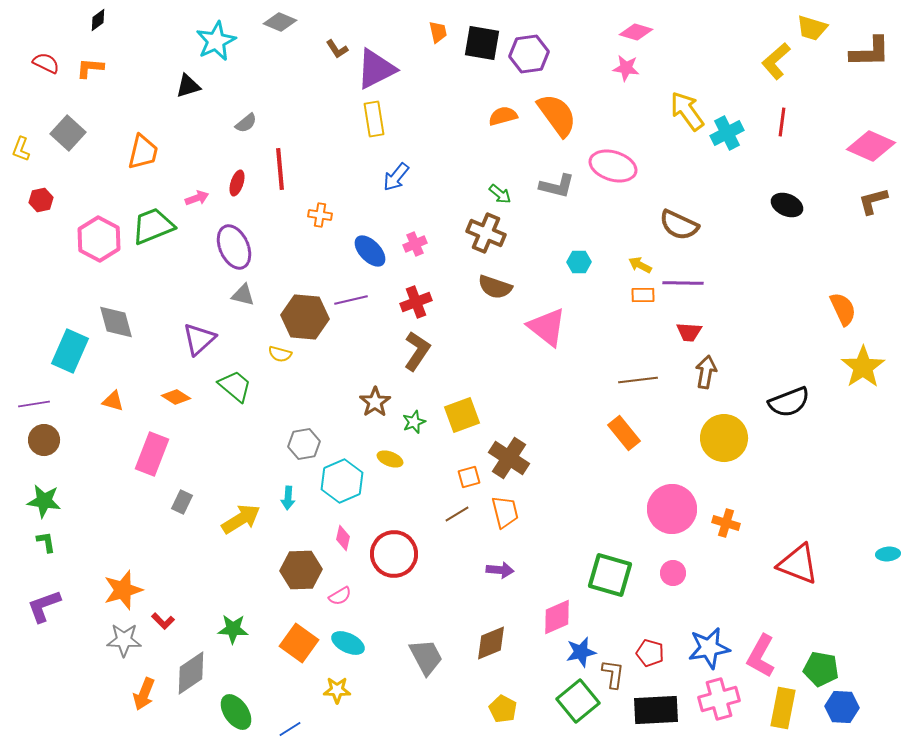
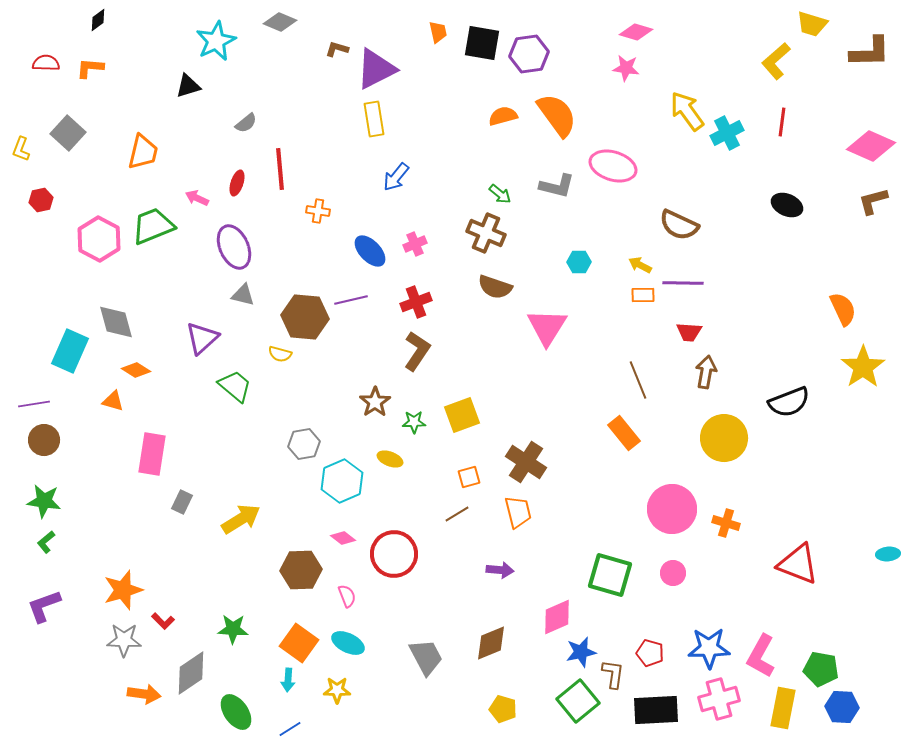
yellow trapezoid at (812, 28): moved 4 px up
brown L-shape at (337, 49): rotated 140 degrees clockwise
red semicircle at (46, 63): rotated 24 degrees counterclockwise
pink arrow at (197, 198): rotated 135 degrees counterclockwise
orange cross at (320, 215): moved 2 px left, 4 px up
pink triangle at (547, 327): rotated 24 degrees clockwise
purple triangle at (199, 339): moved 3 px right, 1 px up
brown line at (638, 380): rotated 75 degrees clockwise
orange diamond at (176, 397): moved 40 px left, 27 px up
green star at (414, 422): rotated 20 degrees clockwise
pink rectangle at (152, 454): rotated 12 degrees counterclockwise
brown cross at (509, 458): moved 17 px right, 4 px down
cyan arrow at (288, 498): moved 182 px down
orange trapezoid at (505, 512): moved 13 px right
pink diamond at (343, 538): rotated 65 degrees counterclockwise
green L-shape at (46, 542): rotated 120 degrees counterclockwise
pink semicircle at (340, 596): moved 7 px right; rotated 80 degrees counterclockwise
blue star at (709, 648): rotated 9 degrees clockwise
orange arrow at (144, 694): rotated 104 degrees counterclockwise
yellow pentagon at (503, 709): rotated 12 degrees counterclockwise
